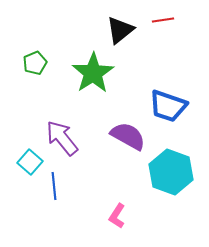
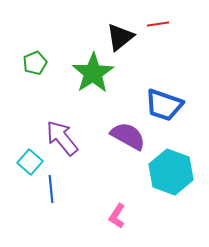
red line: moved 5 px left, 4 px down
black triangle: moved 7 px down
blue trapezoid: moved 4 px left, 1 px up
blue line: moved 3 px left, 3 px down
